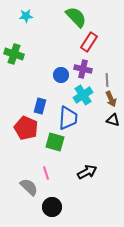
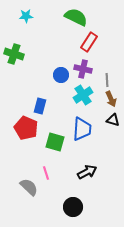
green semicircle: rotated 20 degrees counterclockwise
blue trapezoid: moved 14 px right, 11 px down
black circle: moved 21 px right
